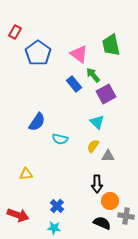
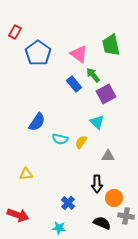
yellow semicircle: moved 12 px left, 4 px up
orange circle: moved 4 px right, 3 px up
blue cross: moved 11 px right, 3 px up
cyan star: moved 5 px right
